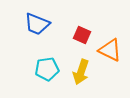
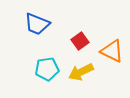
red square: moved 2 px left, 6 px down; rotated 30 degrees clockwise
orange triangle: moved 2 px right, 1 px down
yellow arrow: rotated 45 degrees clockwise
